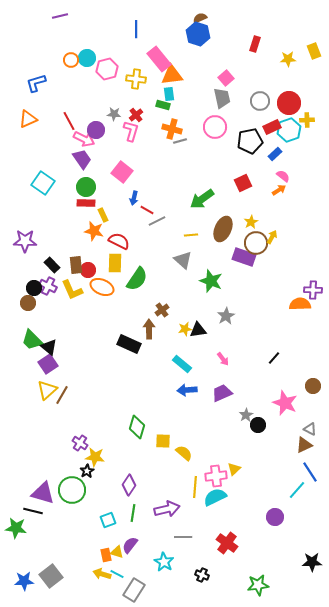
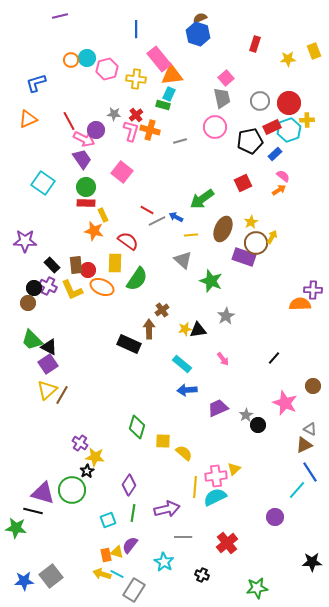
cyan rectangle at (169, 94): rotated 32 degrees clockwise
orange cross at (172, 129): moved 22 px left, 1 px down
blue arrow at (134, 198): moved 42 px right, 19 px down; rotated 104 degrees clockwise
red semicircle at (119, 241): moved 9 px right; rotated 10 degrees clockwise
black triangle at (49, 347): rotated 12 degrees counterclockwise
purple trapezoid at (222, 393): moved 4 px left, 15 px down
red cross at (227, 543): rotated 15 degrees clockwise
green star at (258, 585): moved 1 px left, 3 px down
